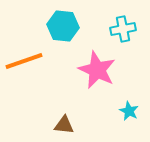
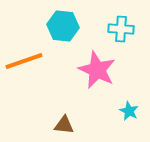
cyan cross: moved 2 px left; rotated 15 degrees clockwise
